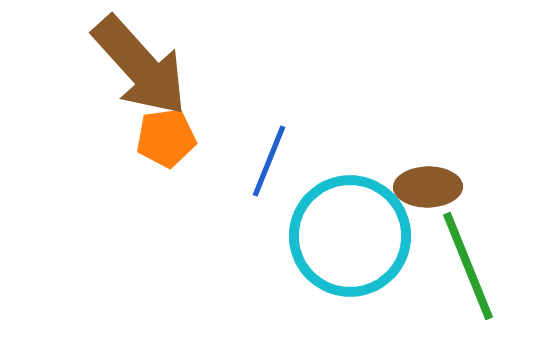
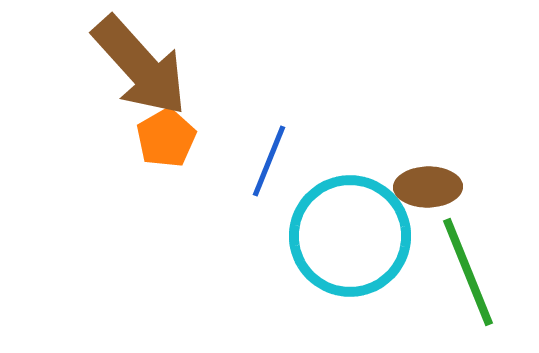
orange pentagon: rotated 22 degrees counterclockwise
green line: moved 6 px down
